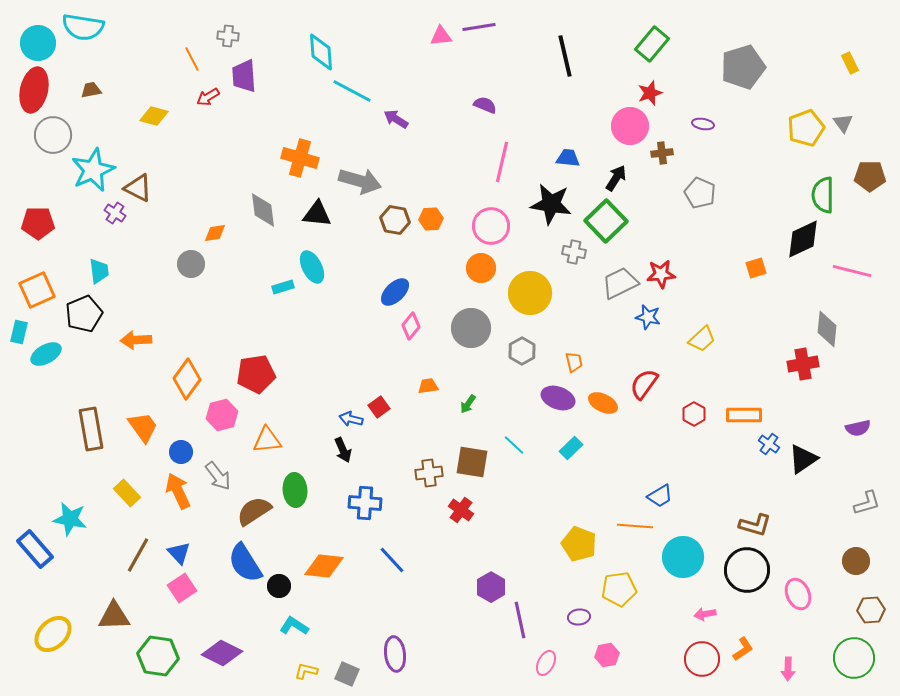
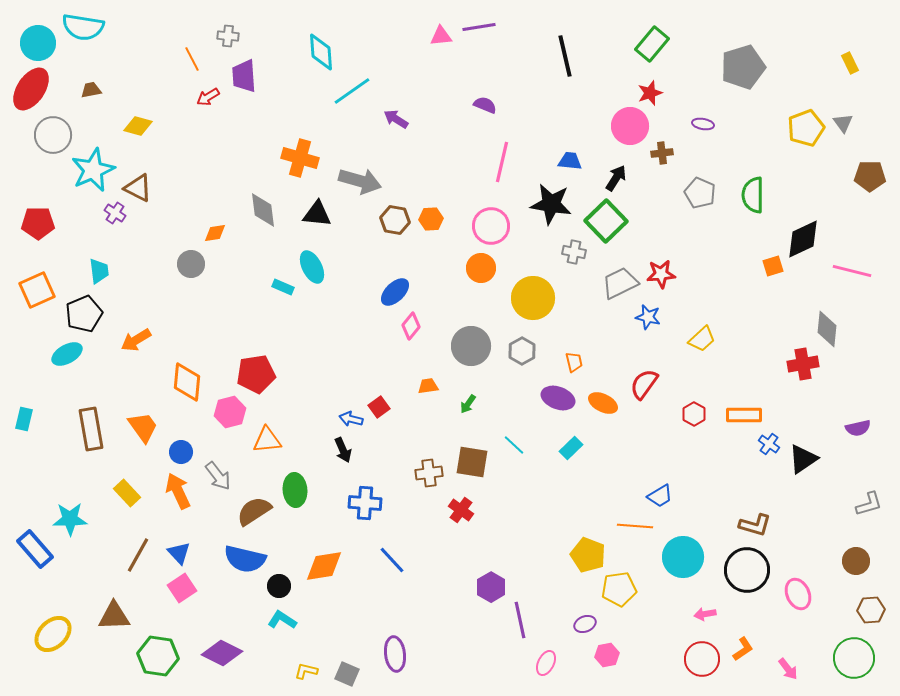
red ellipse at (34, 90): moved 3 px left, 1 px up; rotated 21 degrees clockwise
cyan line at (352, 91): rotated 63 degrees counterclockwise
yellow diamond at (154, 116): moved 16 px left, 10 px down
blue trapezoid at (568, 158): moved 2 px right, 3 px down
green semicircle at (823, 195): moved 70 px left
orange square at (756, 268): moved 17 px right, 2 px up
cyan rectangle at (283, 287): rotated 40 degrees clockwise
yellow circle at (530, 293): moved 3 px right, 5 px down
gray circle at (471, 328): moved 18 px down
cyan rectangle at (19, 332): moved 5 px right, 87 px down
orange arrow at (136, 340): rotated 28 degrees counterclockwise
cyan ellipse at (46, 354): moved 21 px right
orange diamond at (187, 379): moved 3 px down; rotated 30 degrees counterclockwise
pink hexagon at (222, 415): moved 8 px right, 3 px up
gray L-shape at (867, 503): moved 2 px right, 1 px down
cyan star at (70, 519): rotated 12 degrees counterclockwise
yellow pentagon at (579, 544): moved 9 px right, 11 px down
blue semicircle at (245, 563): moved 4 px up; rotated 45 degrees counterclockwise
orange diamond at (324, 566): rotated 15 degrees counterclockwise
purple ellipse at (579, 617): moved 6 px right, 7 px down; rotated 15 degrees counterclockwise
cyan L-shape at (294, 626): moved 12 px left, 6 px up
pink arrow at (788, 669): rotated 40 degrees counterclockwise
